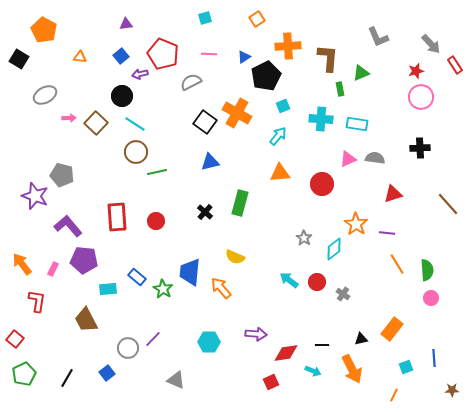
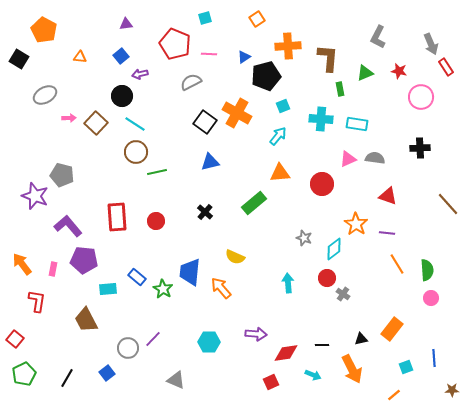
gray L-shape at (378, 37): rotated 50 degrees clockwise
gray arrow at (431, 44): rotated 20 degrees clockwise
red pentagon at (163, 54): moved 12 px right, 10 px up
red rectangle at (455, 65): moved 9 px left, 2 px down
red star at (416, 71): moved 17 px left; rotated 28 degrees clockwise
green triangle at (361, 73): moved 4 px right
black pentagon at (266, 76): rotated 12 degrees clockwise
red triangle at (393, 194): moved 5 px left, 2 px down; rotated 36 degrees clockwise
green rectangle at (240, 203): moved 14 px right; rotated 35 degrees clockwise
gray star at (304, 238): rotated 14 degrees counterclockwise
pink rectangle at (53, 269): rotated 16 degrees counterclockwise
cyan arrow at (289, 280): moved 1 px left, 3 px down; rotated 48 degrees clockwise
red circle at (317, 282): moved 10 px right, 4 px up
cyan arrow at (313, 371): moved 4 px down
orange line at (394, 395): rotated 24 degrees clockwise
